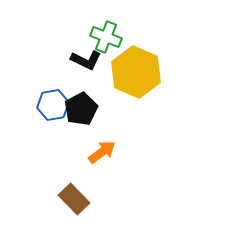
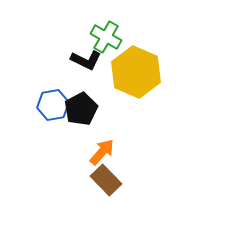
green cross: rotated 8 degrees clockwise
orange arrow: rotated 12 degrees counterclockwise
brown rectangle: moved 32 px right, 19 px up
